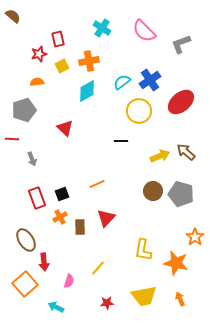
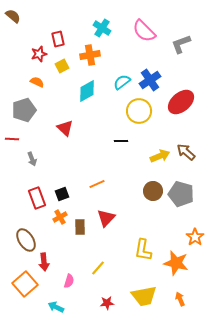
orange cross at (89, 61): moved 1 px right, 6 px up
orange semicircle at (37, 82): rotated 32 degrees clockwise
